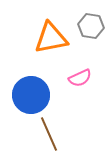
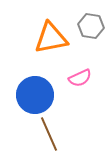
blue circle: moved 4 px right
